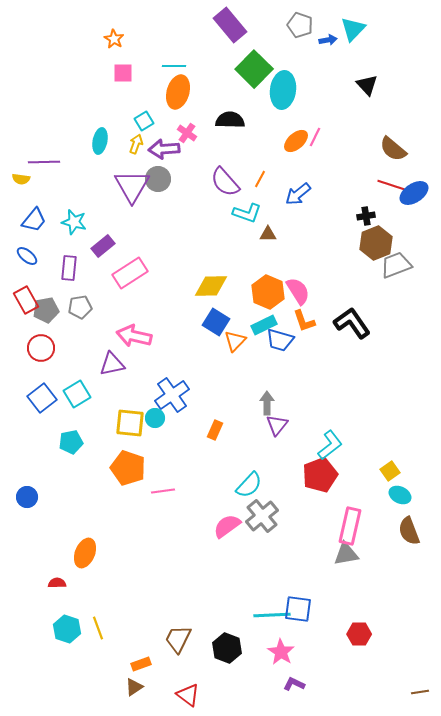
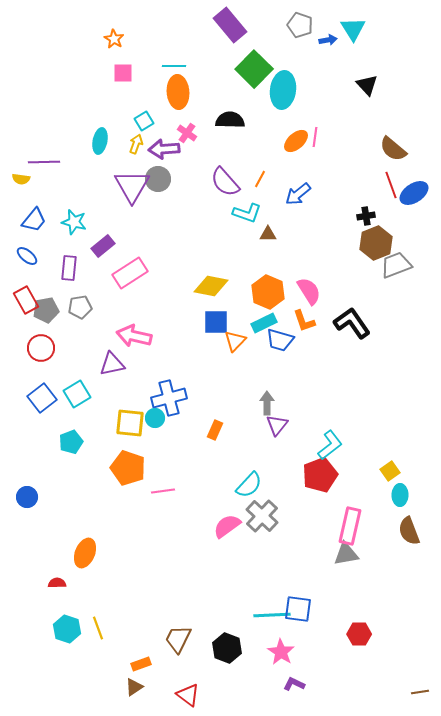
cyan triangle at (353, 29): rotated 16 degrees counterclockwise
orange ellipse at (178, 92): rotated 20 degrees counterclockwise
pink line at (315, 137): rotated 18 degrees counterclockwise
red line at (391, 185): rotated 52 degrees clockwise
yellow diamond at (211, 286): rotated 12 degrees clockwise
pink semicircle at (298, 291): moved 11 px right
blue square at (216, 322): rotated 32 degrees counterclockwise
cyan rectangle at (264, 325): moved 2 px up
blue cross at (172, 395): moved 3 px left, 3 px down; rotated 20 degrees clockwise
cyan pentagon at (71, 442): rotated 10 degrees counterclockwise
cyan ellipse at (400, 495): rotated 65 degrees clockwise
gray cross at (262, 516): rotated 8 degrees counterclockwise
